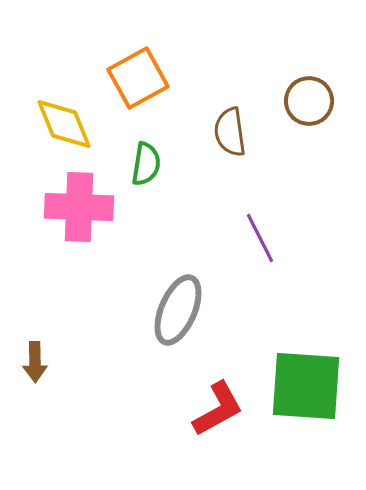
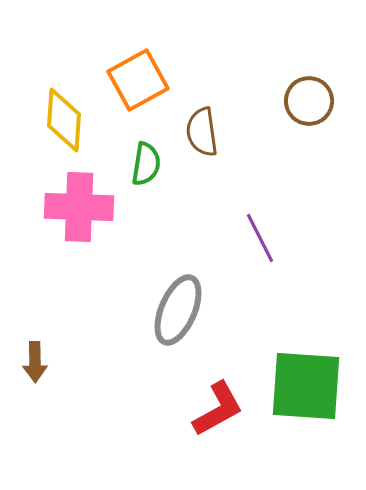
orange square: moved 2 px down
yellow diamond: moved 4 px up; rotated 26 degrees clockwise
brown semicircle: moved 28 px left
